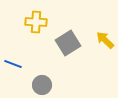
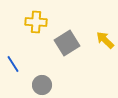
gray square: moved 1 px left
blue line: rotated 36 degrees clockwise
